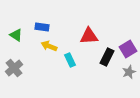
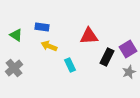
cyan rectangle: moved 5 px down
